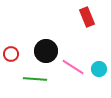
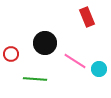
black circle: moved 1 px left, 8 px up
pink line: moved 2 px right, 6 px up
